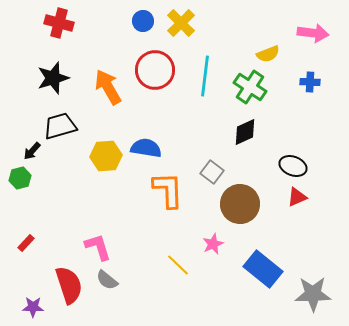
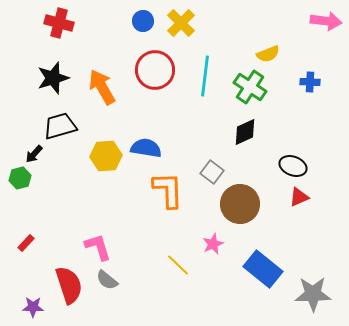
pink arrow: moved 13 px right, 12 px up
orange arrow: moved 6 px left
black arrow: moved 2 px right, 3 px down
red triangle: moved 2 px right
